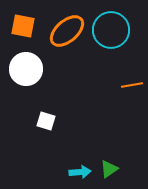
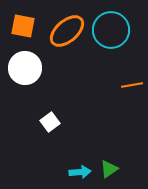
white circle: moved 1 px left, 1 px up
white square: moved 4 px right, 1 px down; rotated 36 degrees clockwise
